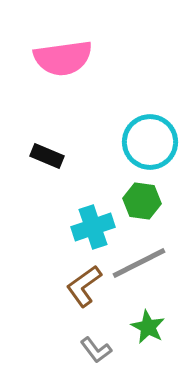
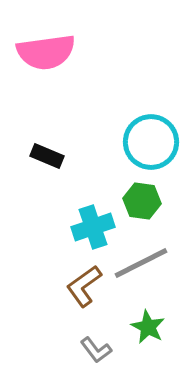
pink semicircle: moved 17 px left, 6 px up
cyan circle: moved 1 px right
gray line: moved 2 px right
